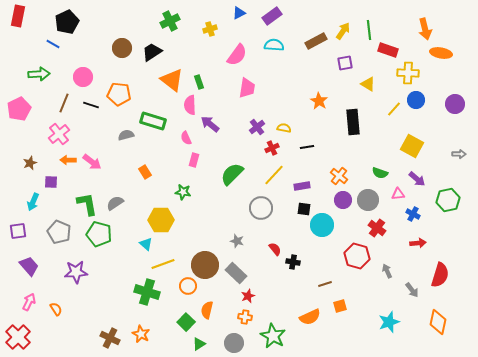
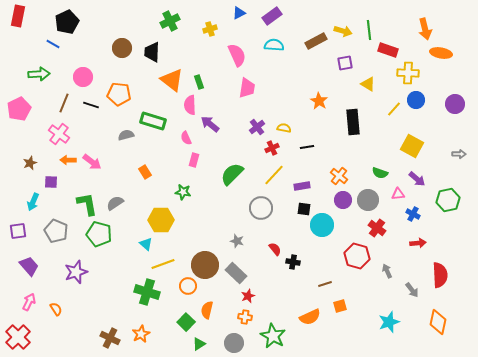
yellow arrow at (343, 31): rotated 72 degrees clockwise
black trapezoid at (152, 52): rotated 55 degrees counterclockwise
pink semicircle at (237, 55): rotated 60 degrees counterclockwise
pink cross at (59, 134): rotated 15 degrees counterclockwise
gray pentagon at (59, 232): moved 3 px left, 1 px up
purple star at (76, 272): rotated 15 degrees counterclockwise
red semicircle at (440, 275): rotated 20 degrees counterclockwise
orange star at (141, 334): rotated 18 degrees clockwise
